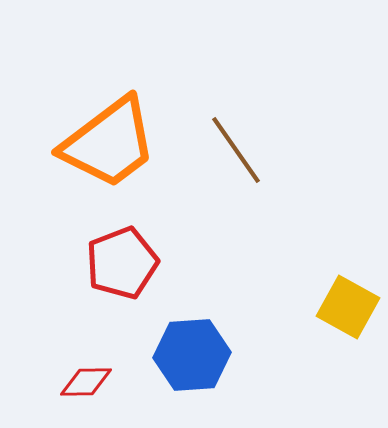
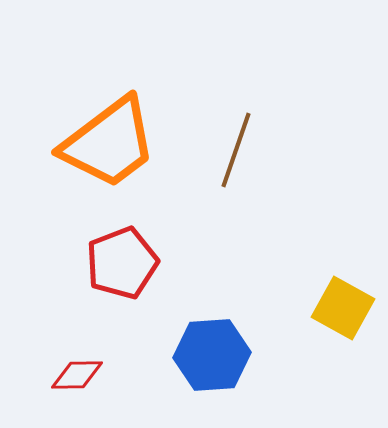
brown line: rotated 54 degrees clockwise
yellow square: moved 5 px left, 1 px down
blue hexagon: moved 20 px right
red diamond: moved 9 px left, 7 px up
